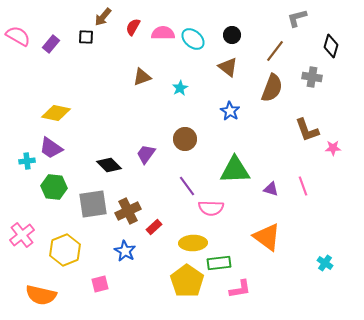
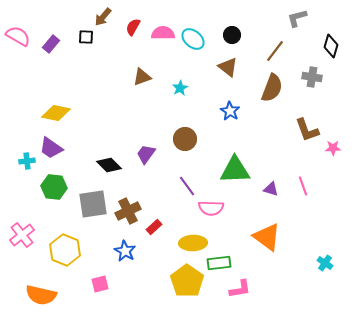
yellow hexagon at (65, 250): rotated 16 degrees counterclockwise
